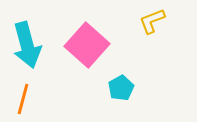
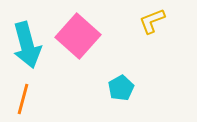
pink square: moved 9 px left, 9 px up
